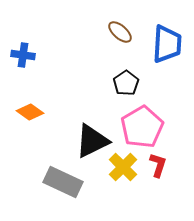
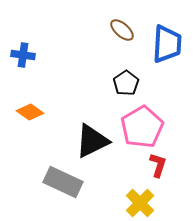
brown ellipse: moved 2 px right, 2 px up
yellow cross: moved 17 px right, 36 px down
